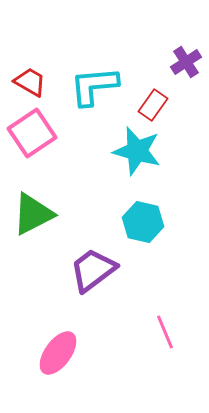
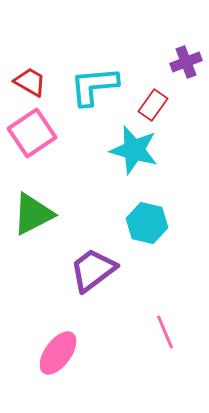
purple cross: rotated 12 degrees clockwise
cyan star: moved 3 px left, 1 px up
cyan hexagon: moved 4 px right, 1 px down
